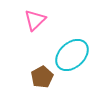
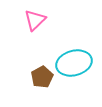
cyan ellipse: moved 2 px right, 8 px down; rotated 28 degrees clockwise
